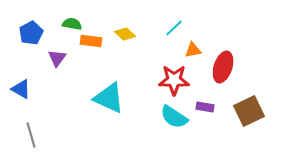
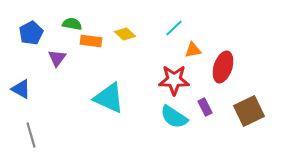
purple rectangle: rotated 54 degrees clockwise
